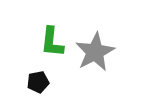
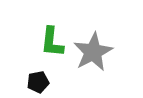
gray star: moved 2 px left
